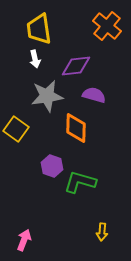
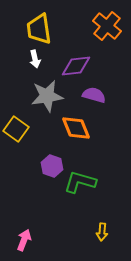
orange diamond: rotated 24 degrees counterclockwise
